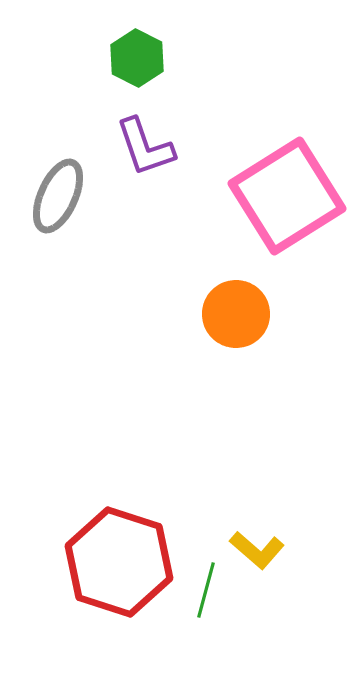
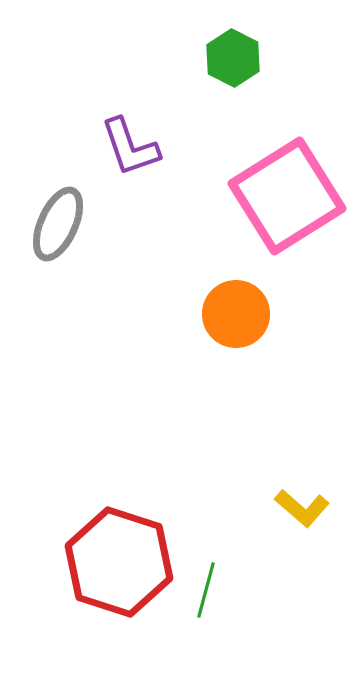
green hexagon: moved 96 px right
purple L-shape: moved 15 px left
gray ellipse: moved 28 px down
yellow L-shape: moved 45 px right, 42 px up
